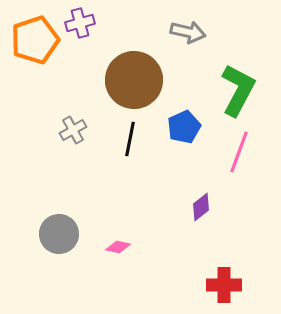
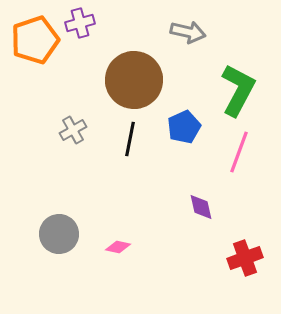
purple diamond: rotated 64 degrees counterclockwise
red cross: moved 21 px right, 27 px up; rotated 20 degrees counterclockwise
